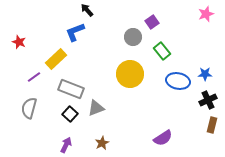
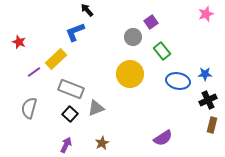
purple square: moved 1 px left
purple line: moved 5 px up
